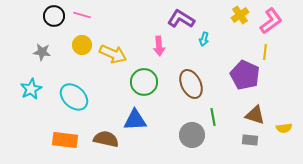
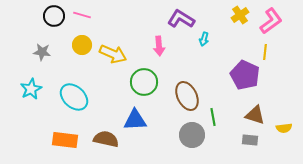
brown ellipse: moved 4 px left, 12 px down
